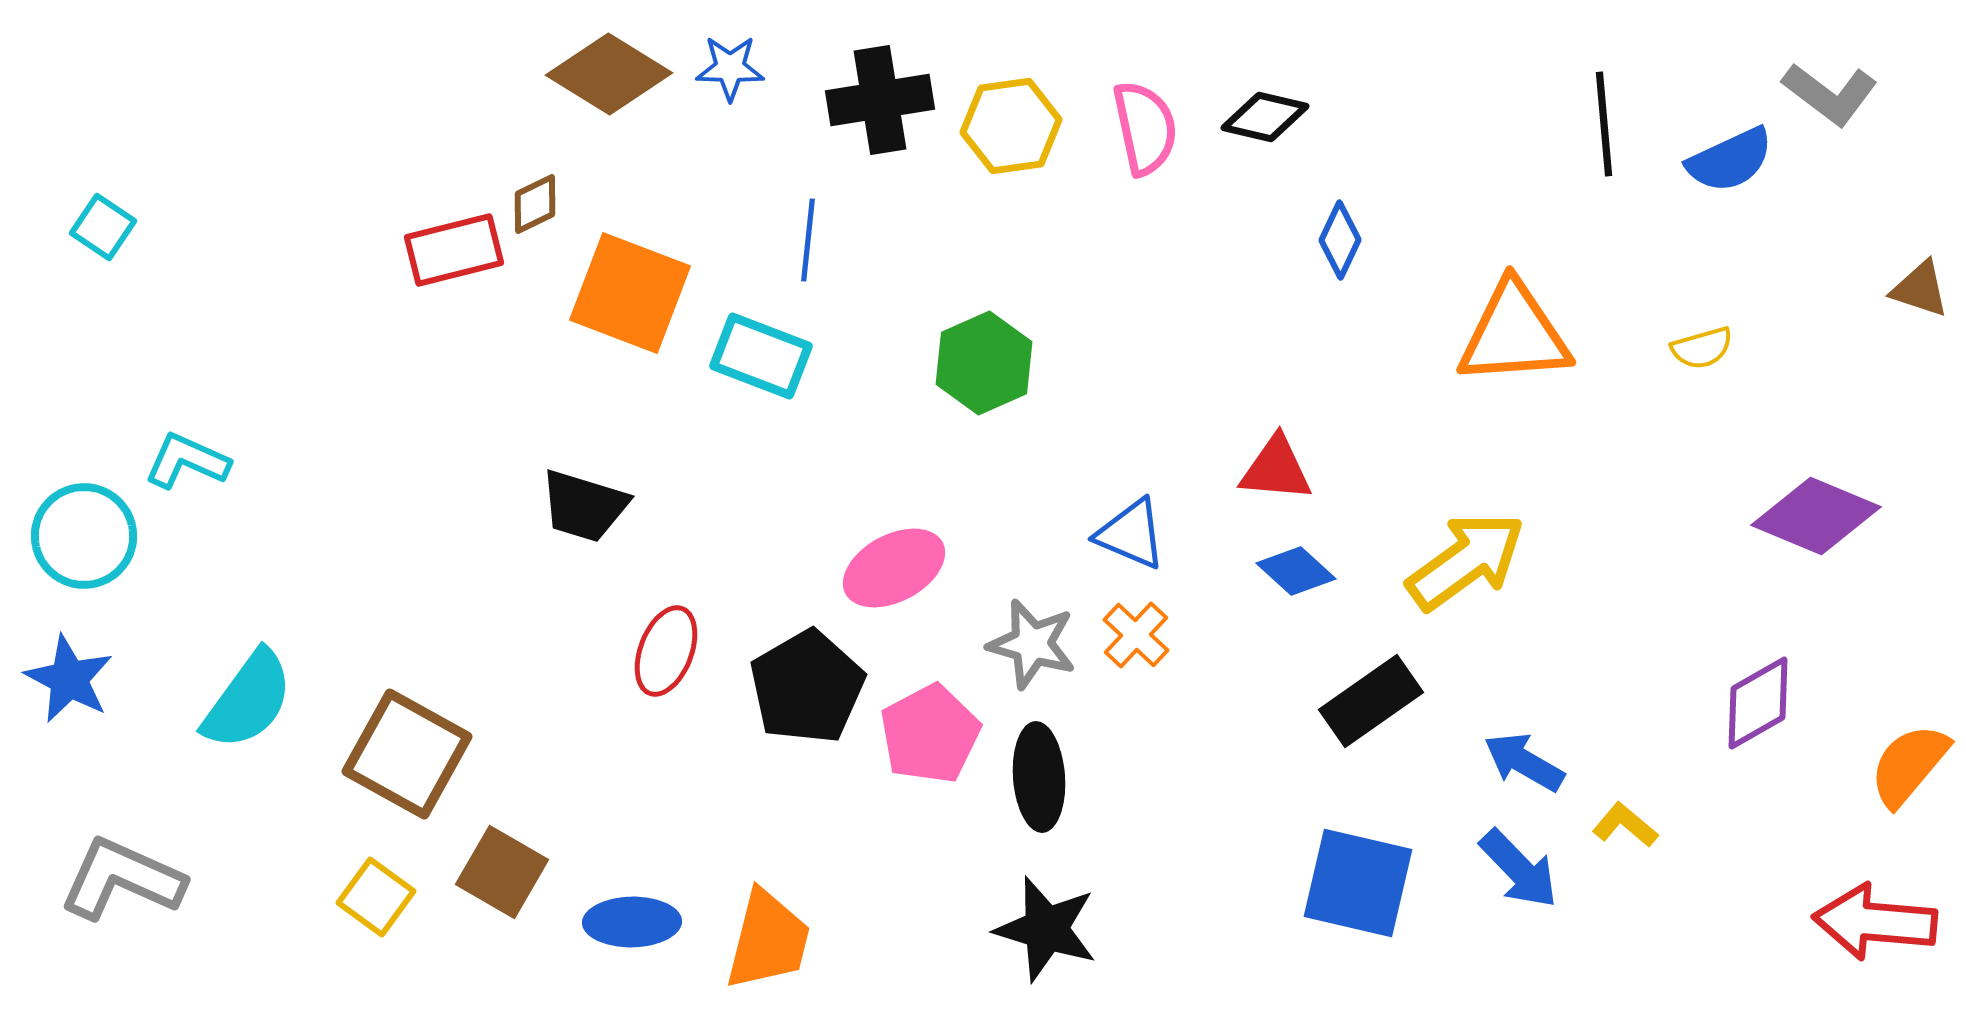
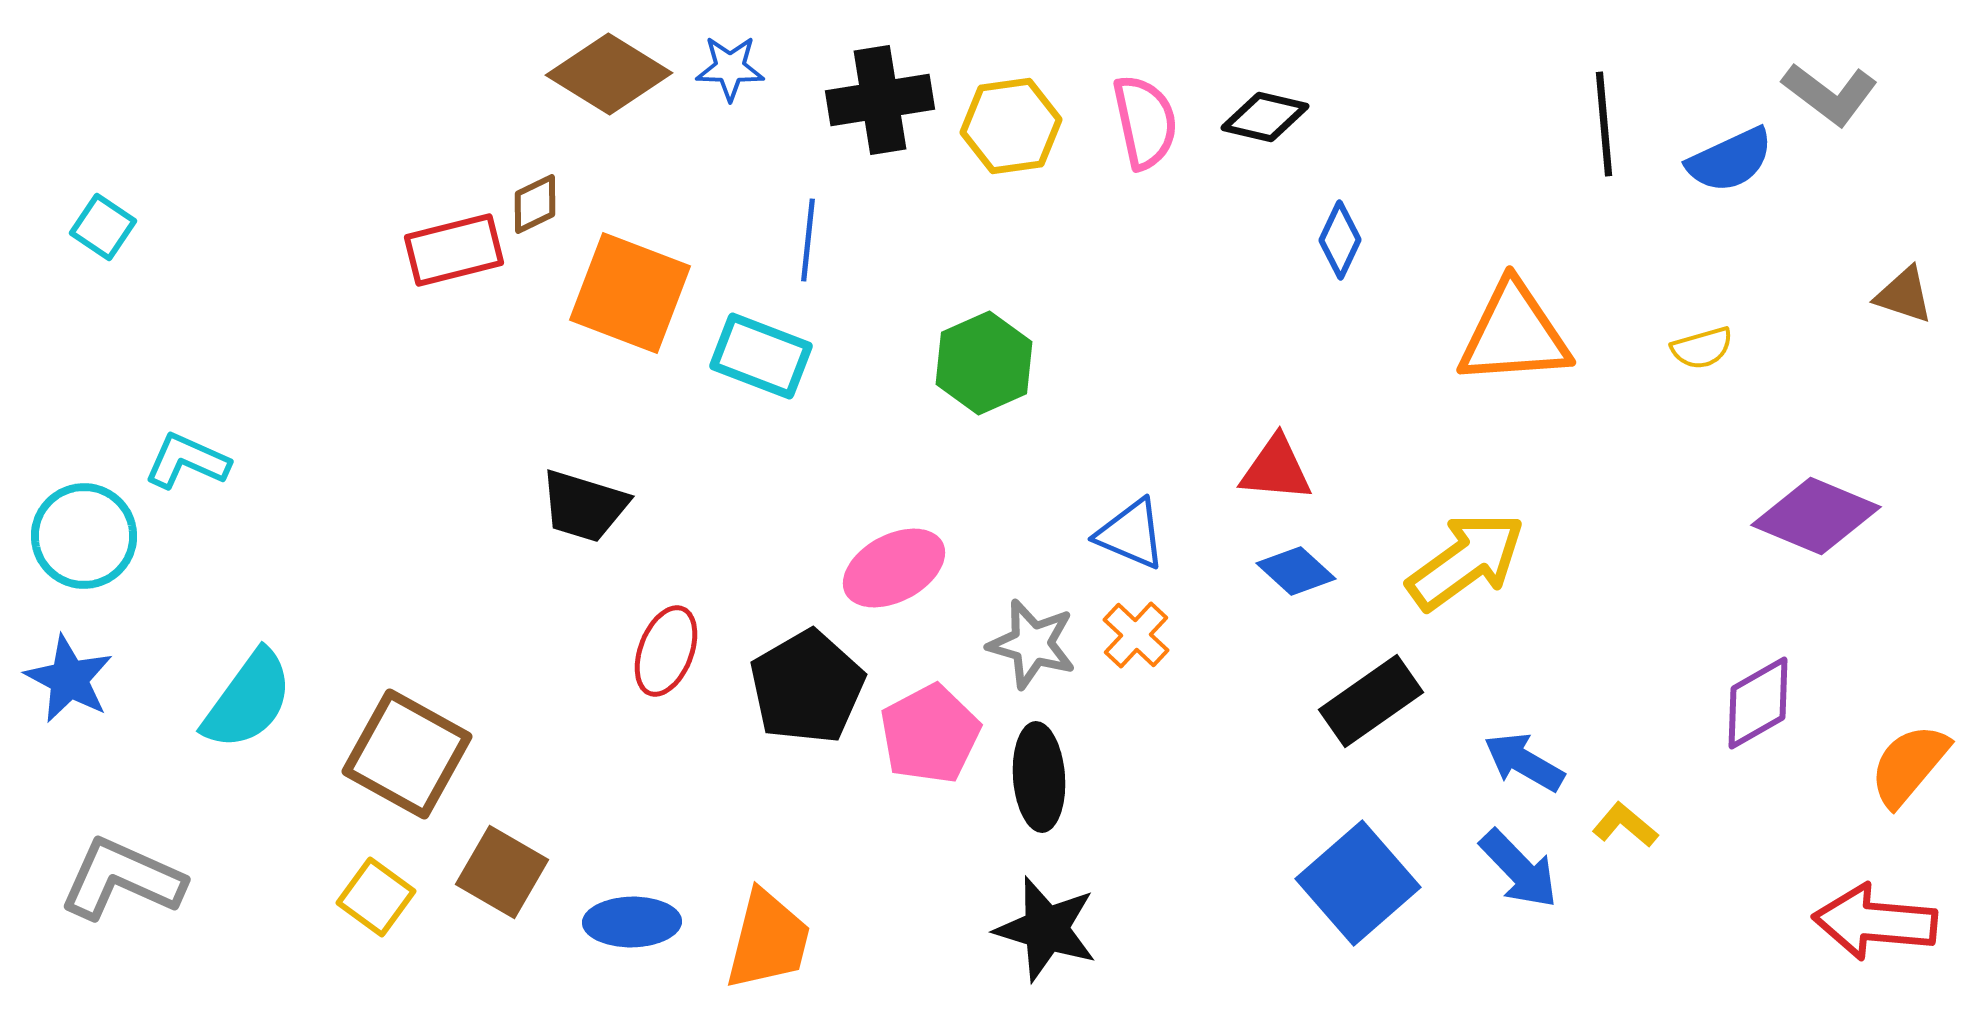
pink semicircle at (1145, 128): moved 6 px up
brown triangle at (1920, 289): moved 16 px left, 6 px down
blue square at (1358, 883): rotated 36 degrees clockwise
